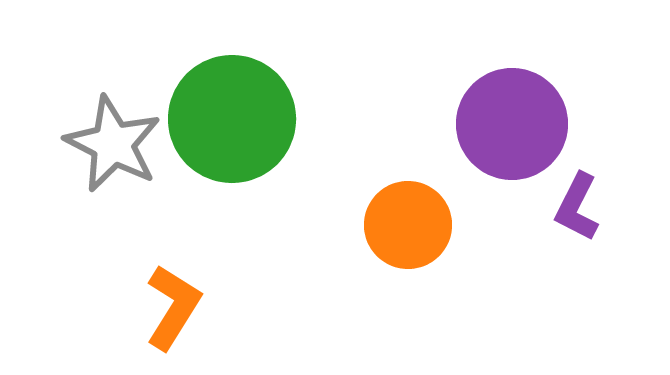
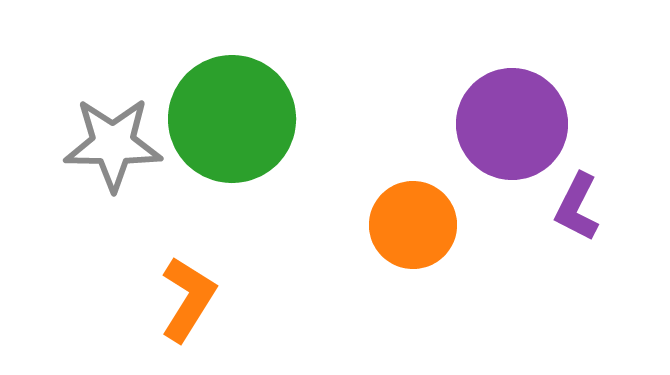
gray star: rotated 26 degrees counterclockwise
orange circle: moved 5 px right
orange L-shape: moved 15 px right, 8 px up
